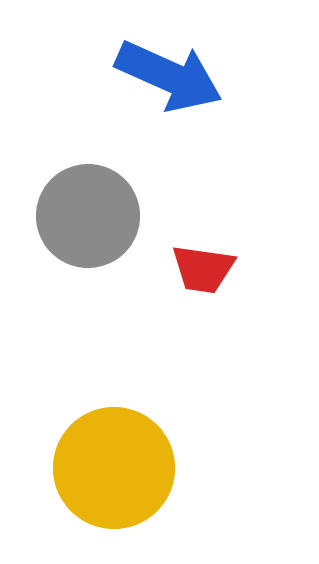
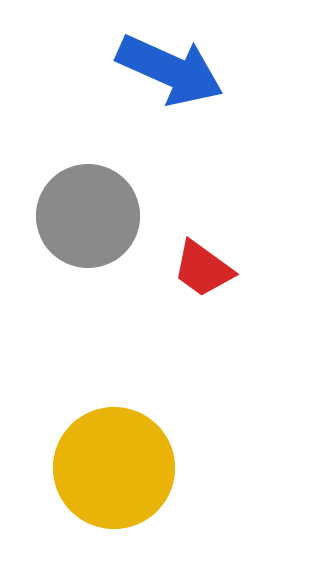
blue arrow: moved 1 px right, 6 px up
red trapezoid: rotated 28 degrees clockwise
